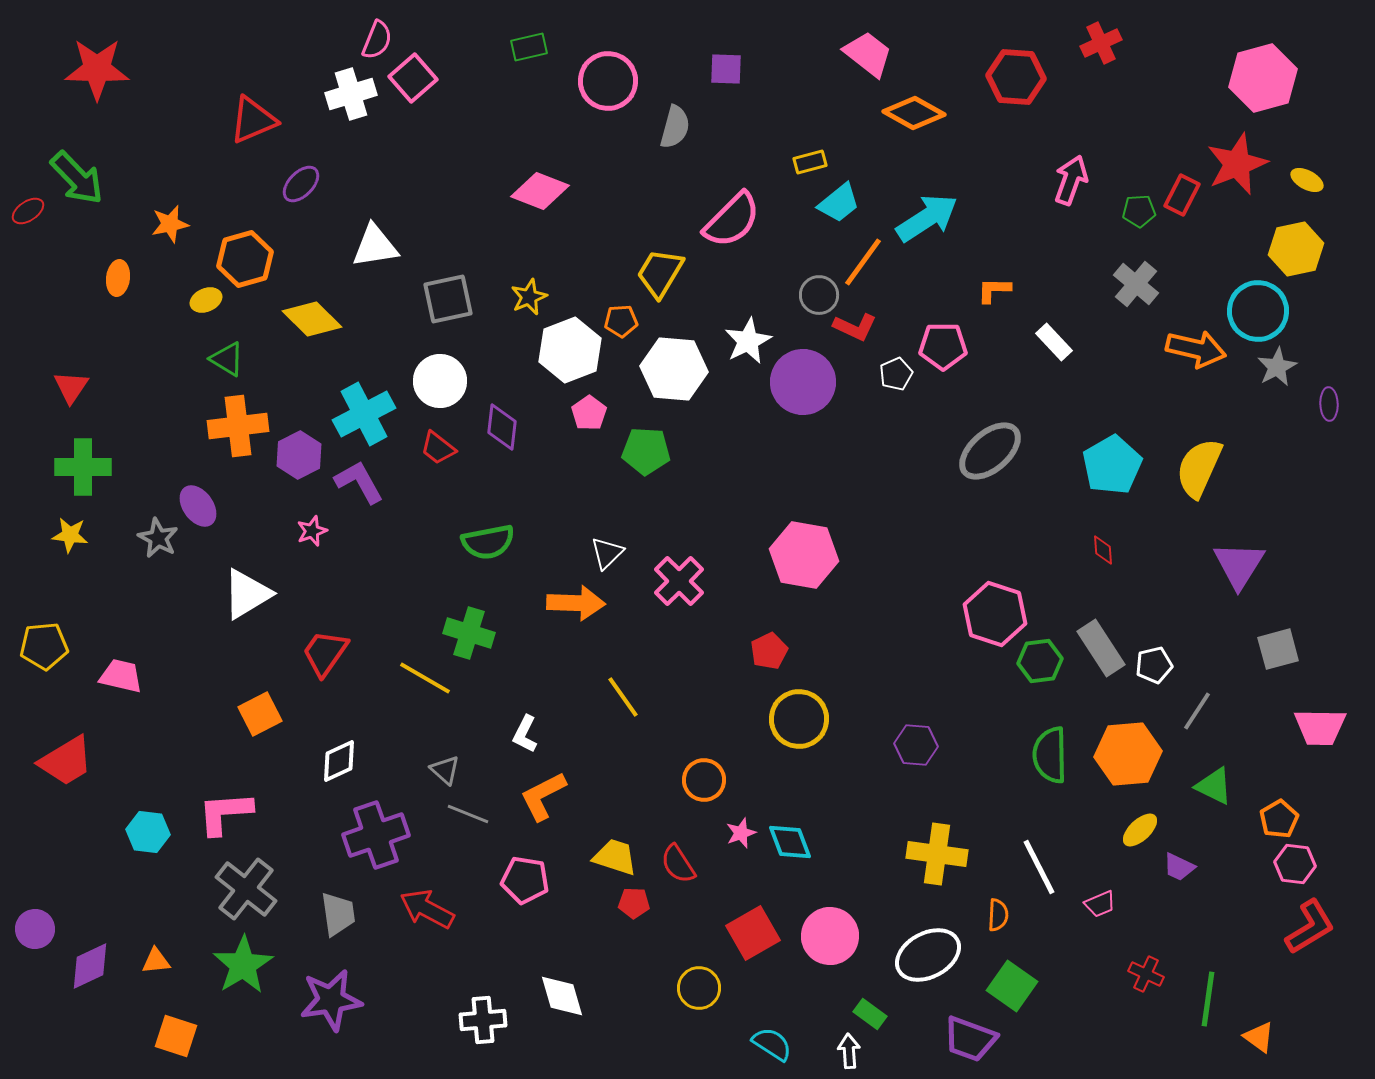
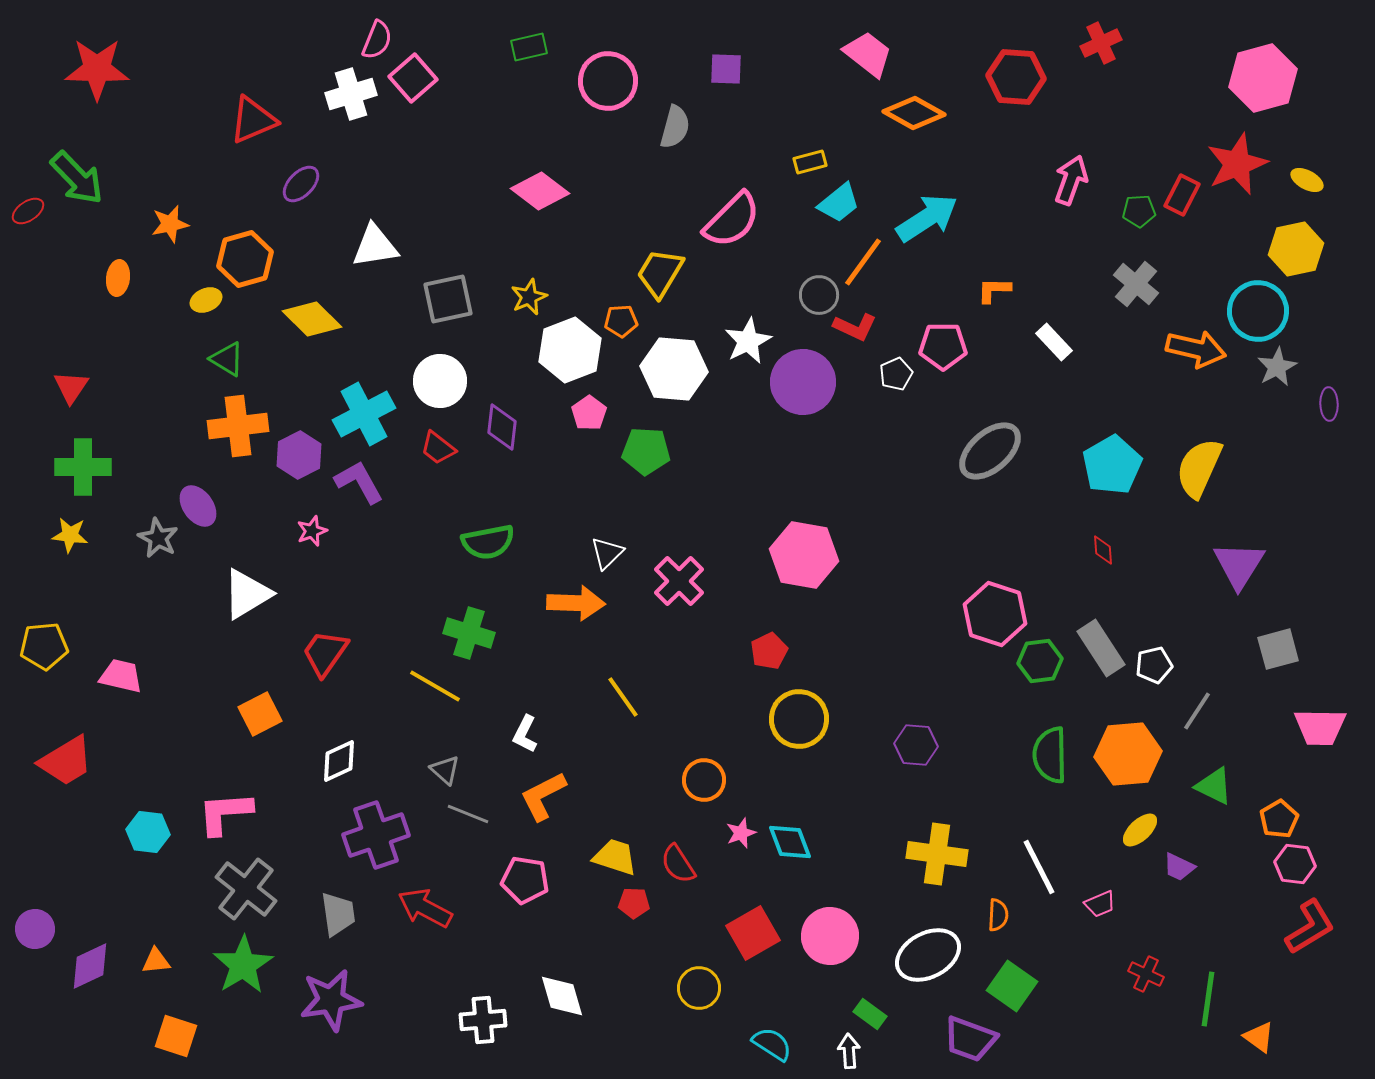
pink diamond at (540, 191): rotated 16 degrees clockwise
yellow line at (425, 678): moved 10 px right, 8 px down
red arrow at (427, 909): moved 2 px left, 1 px up
